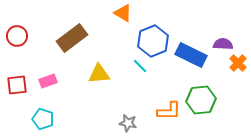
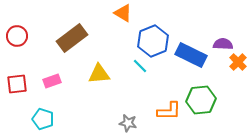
orange cross: moved 1 px up
pink rectangle: moved 4 px right
red square: moved 1 px up
